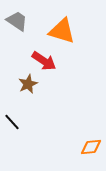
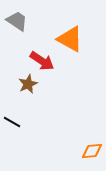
orange triangle: moved 8 px right, 8 px down; rotated 12 degrees clockwise
red arrow: moved 2 px left
black line: rotated 18 degrees counterclockwise
orange diamond: moved 1 px right, 4 px down
